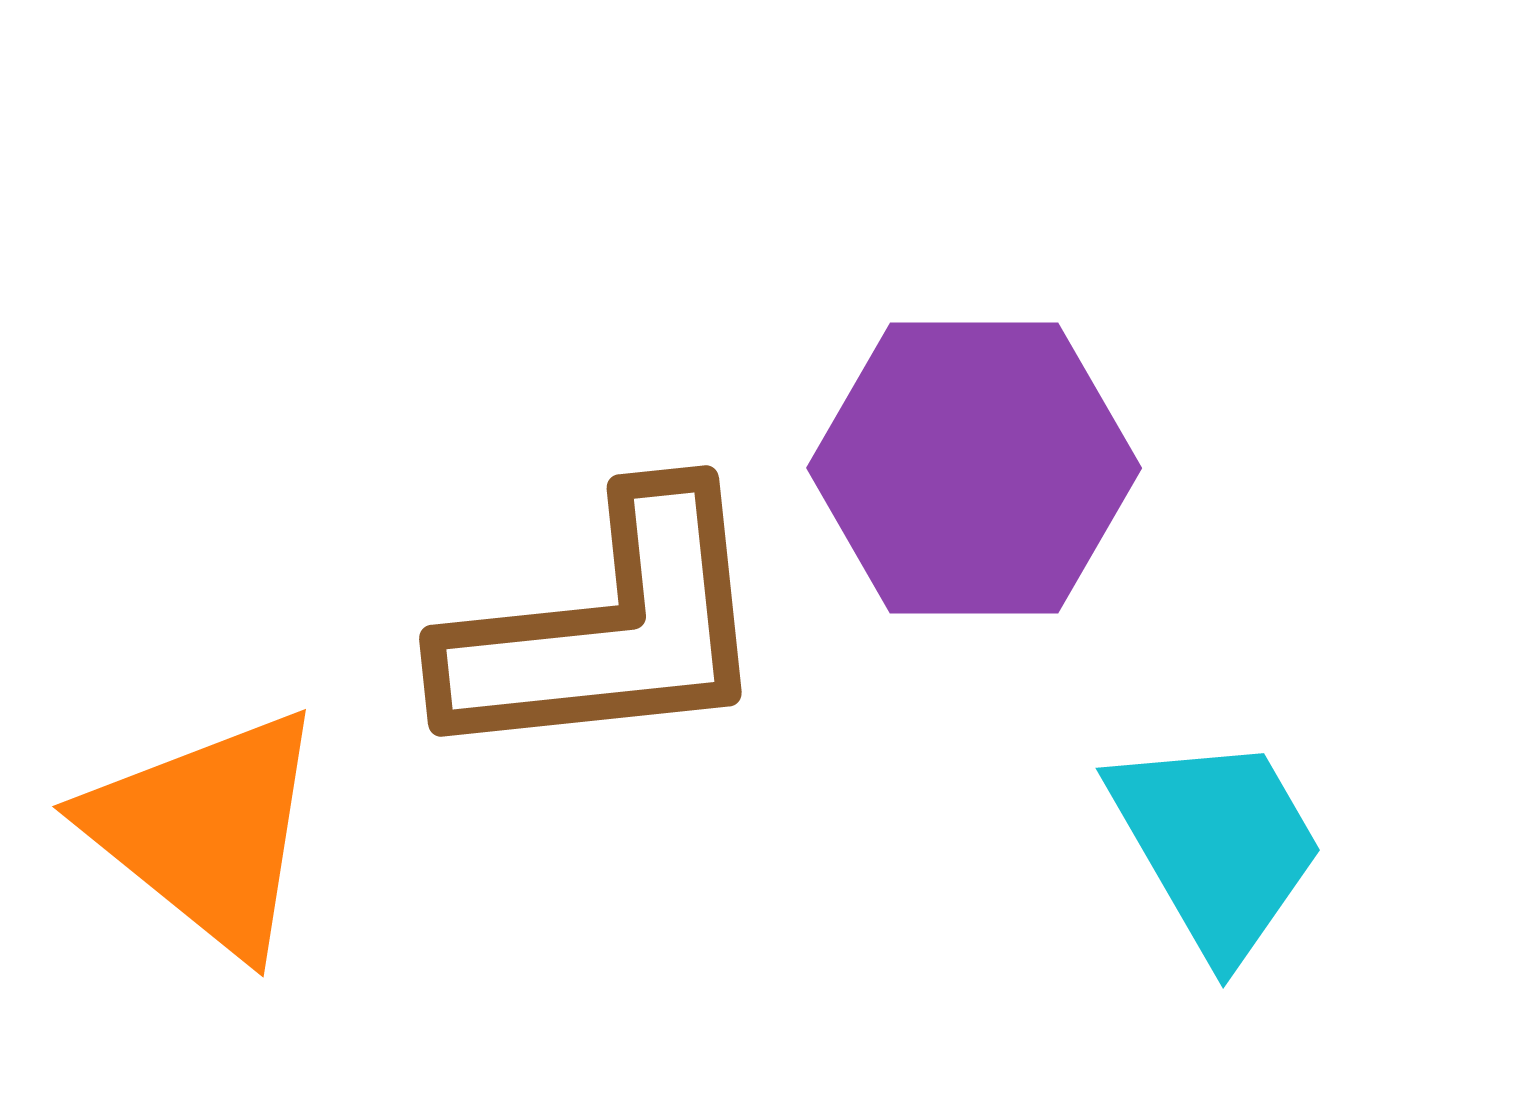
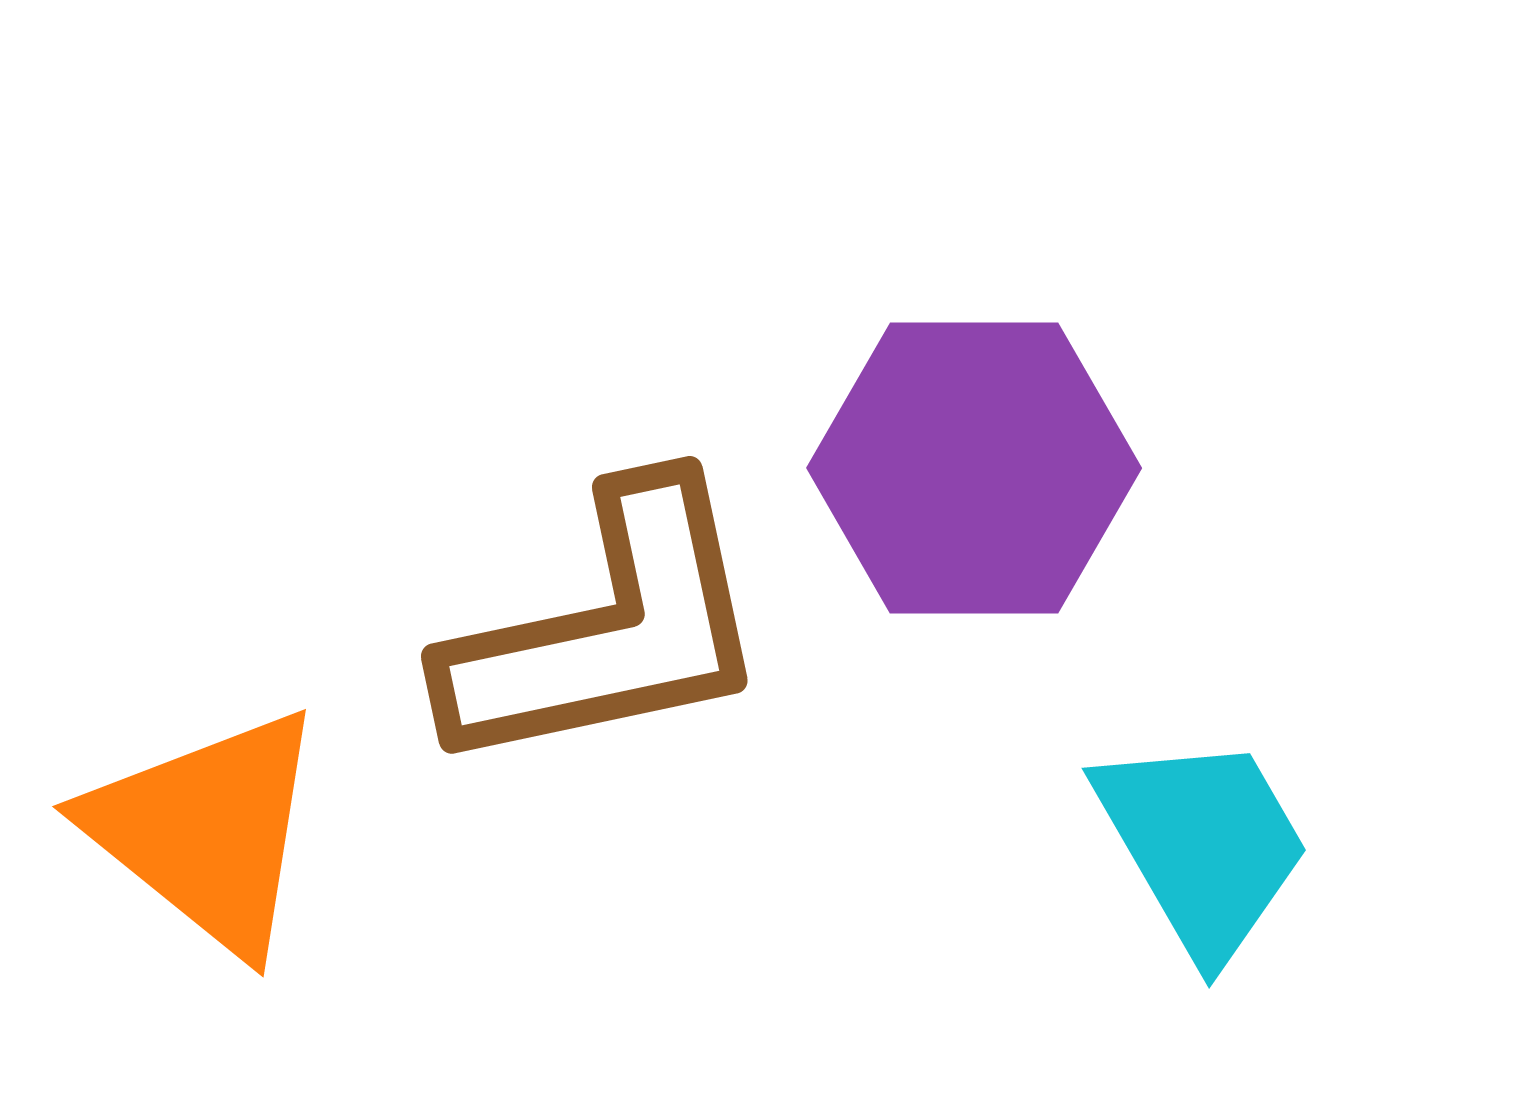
brown L-shape: rotated 6 degrees counterclockwise
cyan trapezoid: moved 14 px left
